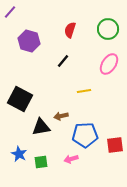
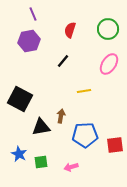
purple line: moved 23 px right, 2 px down; rotated 64 degrees counterclockwise
purple hexagon: rotated 25 degrees counterclockwise
brown arrow: rotated 112 degrees clockwise
pink arrow: moved 8 px down
